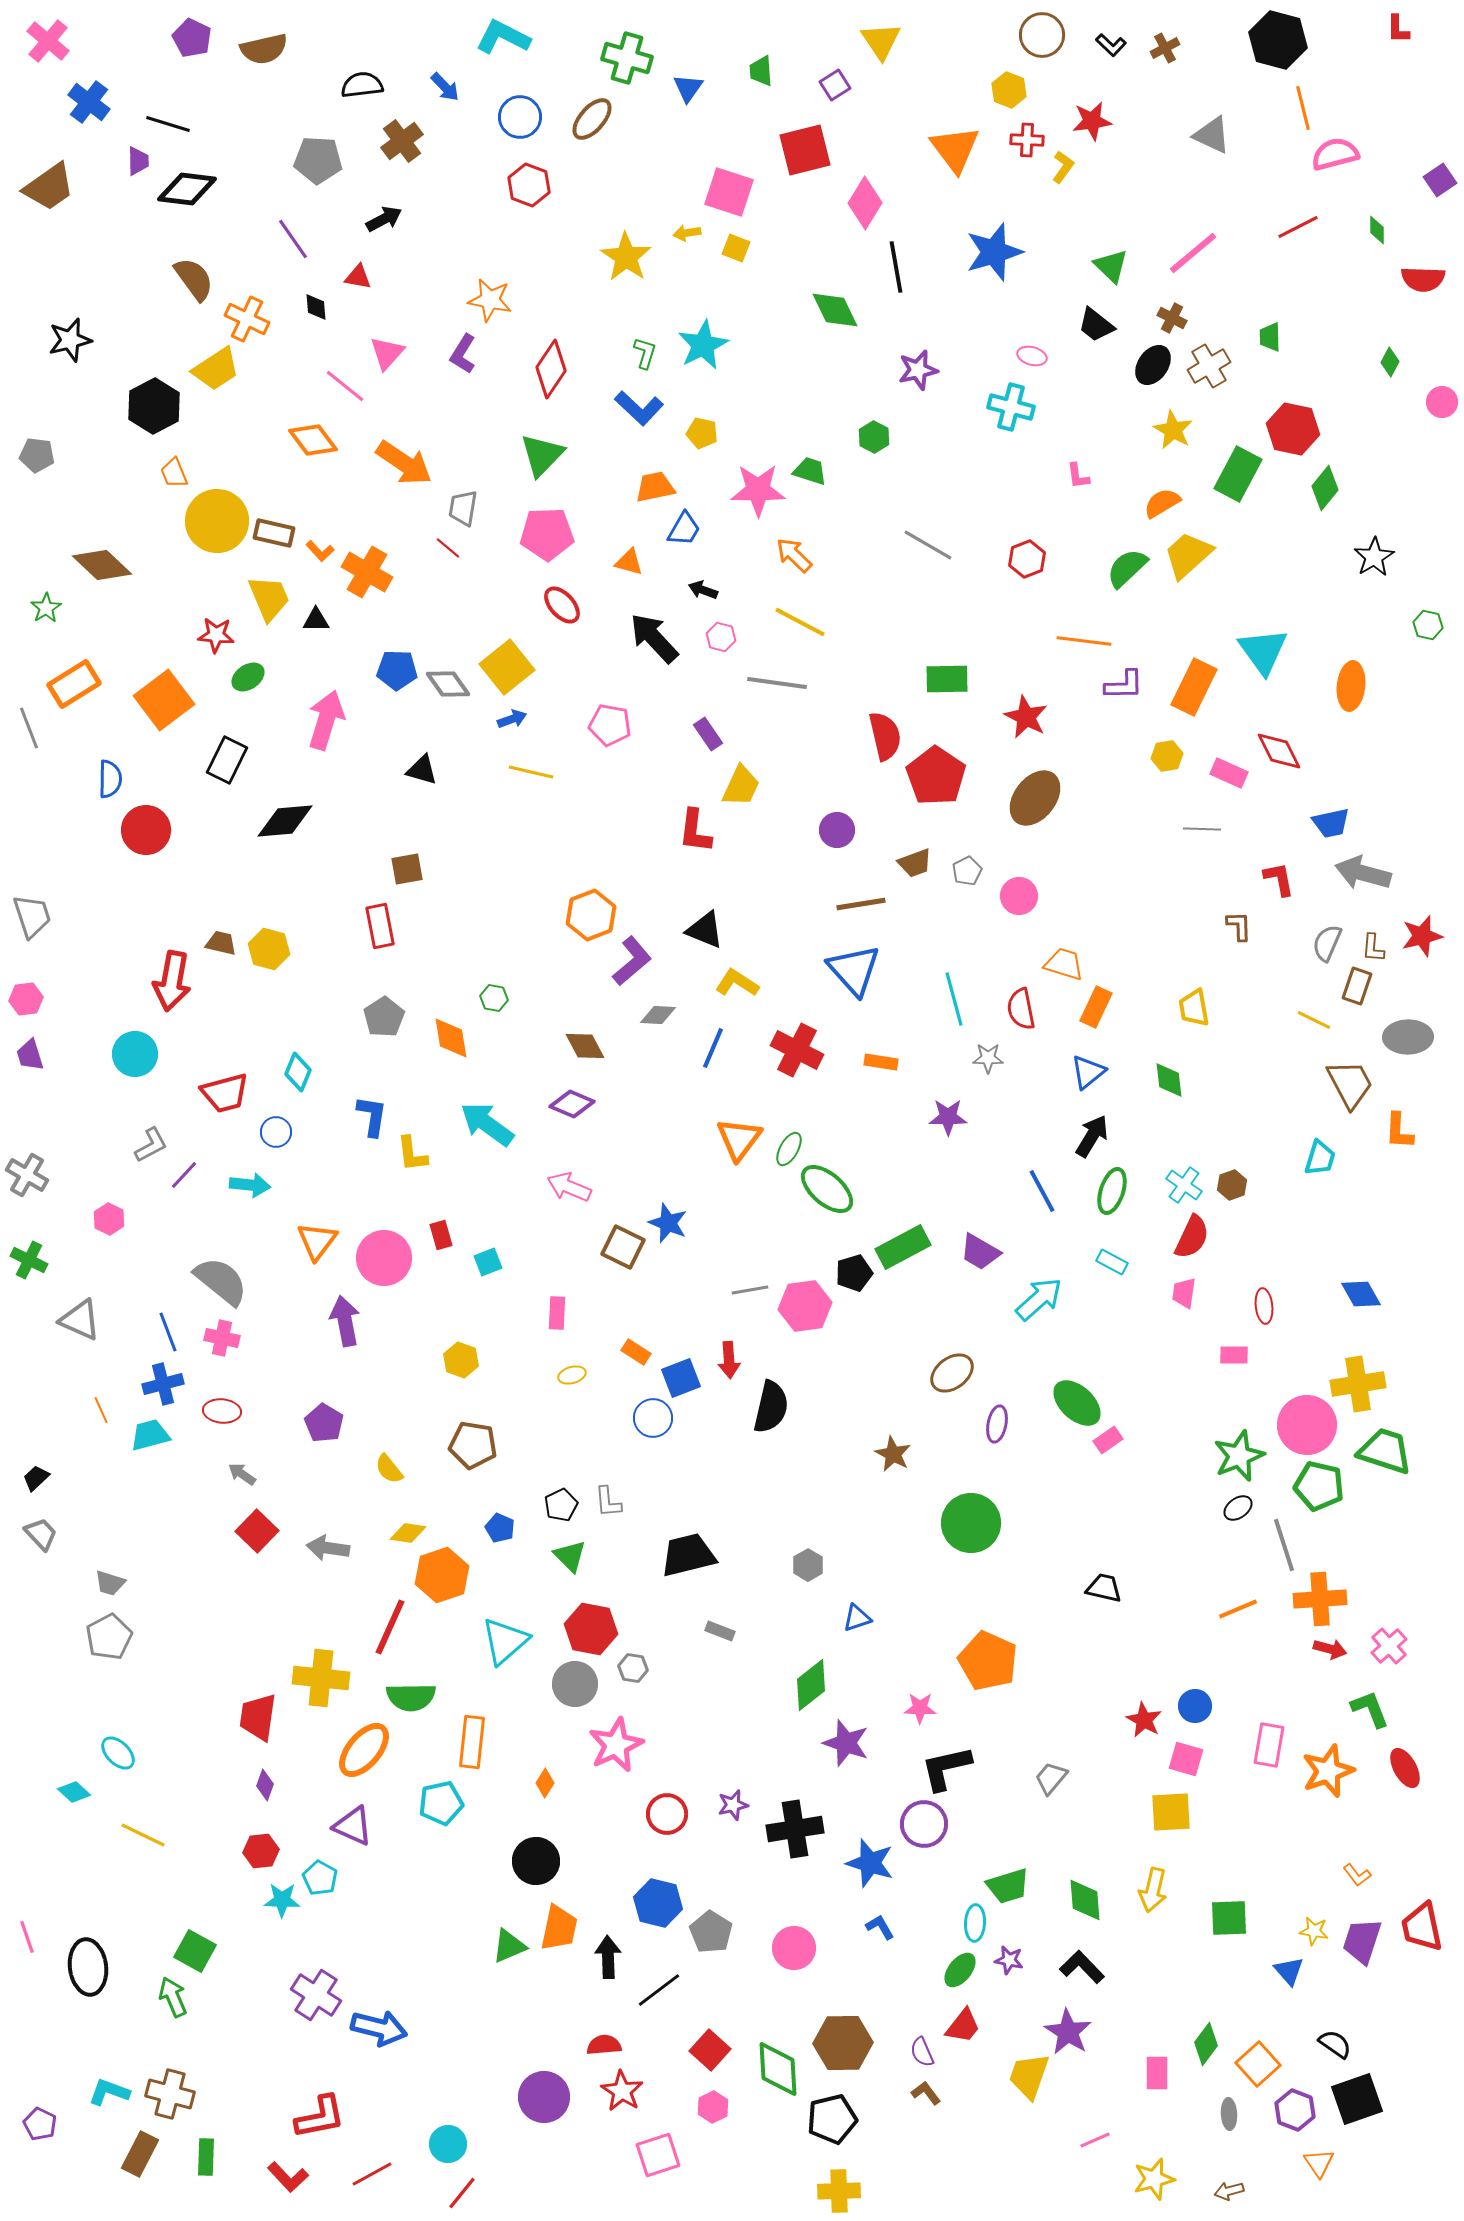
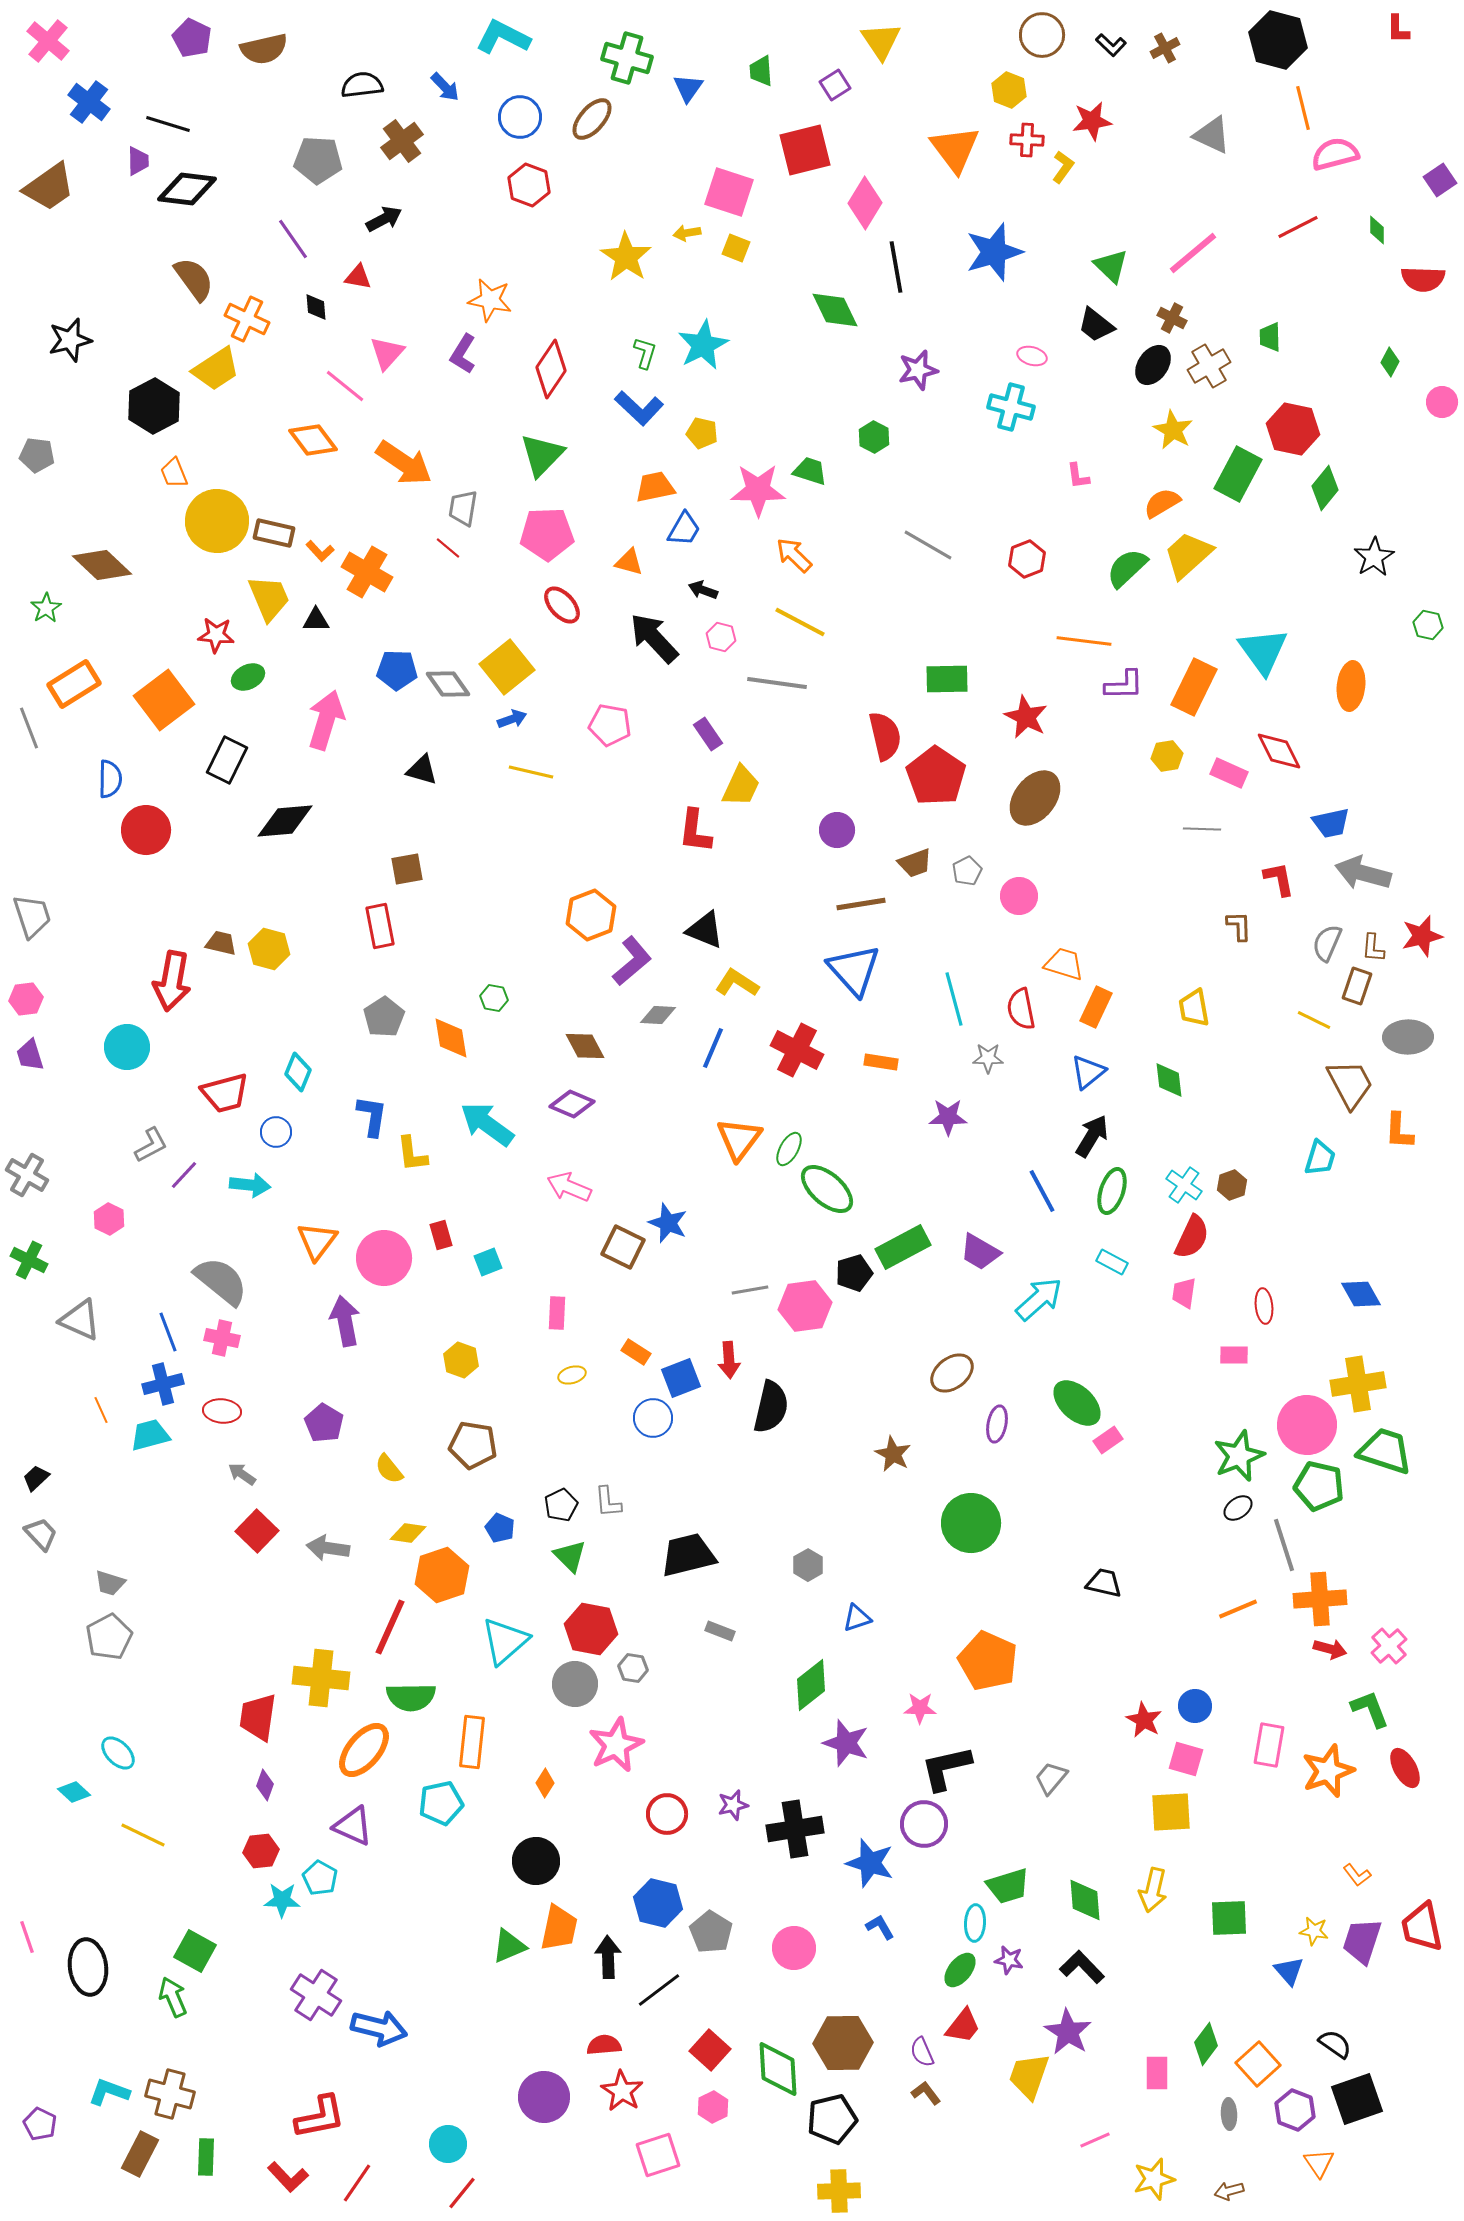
green ellipse at (248, 677): rotated 8 degrees clockwise
cyan circle at (135, 1054): moved 8 px left, 7 px up
black trapezoid at (1104, 1588): moved 5 px up
red line at (372, 2174): moved 15 px left, 9 px down; rotated 27 degrees counterclockwise
